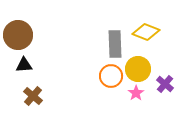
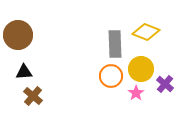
black triangle: moved 7 px down
yellow circle: moved 3 px right
